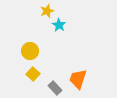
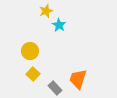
yellow star: moved 1 px left
